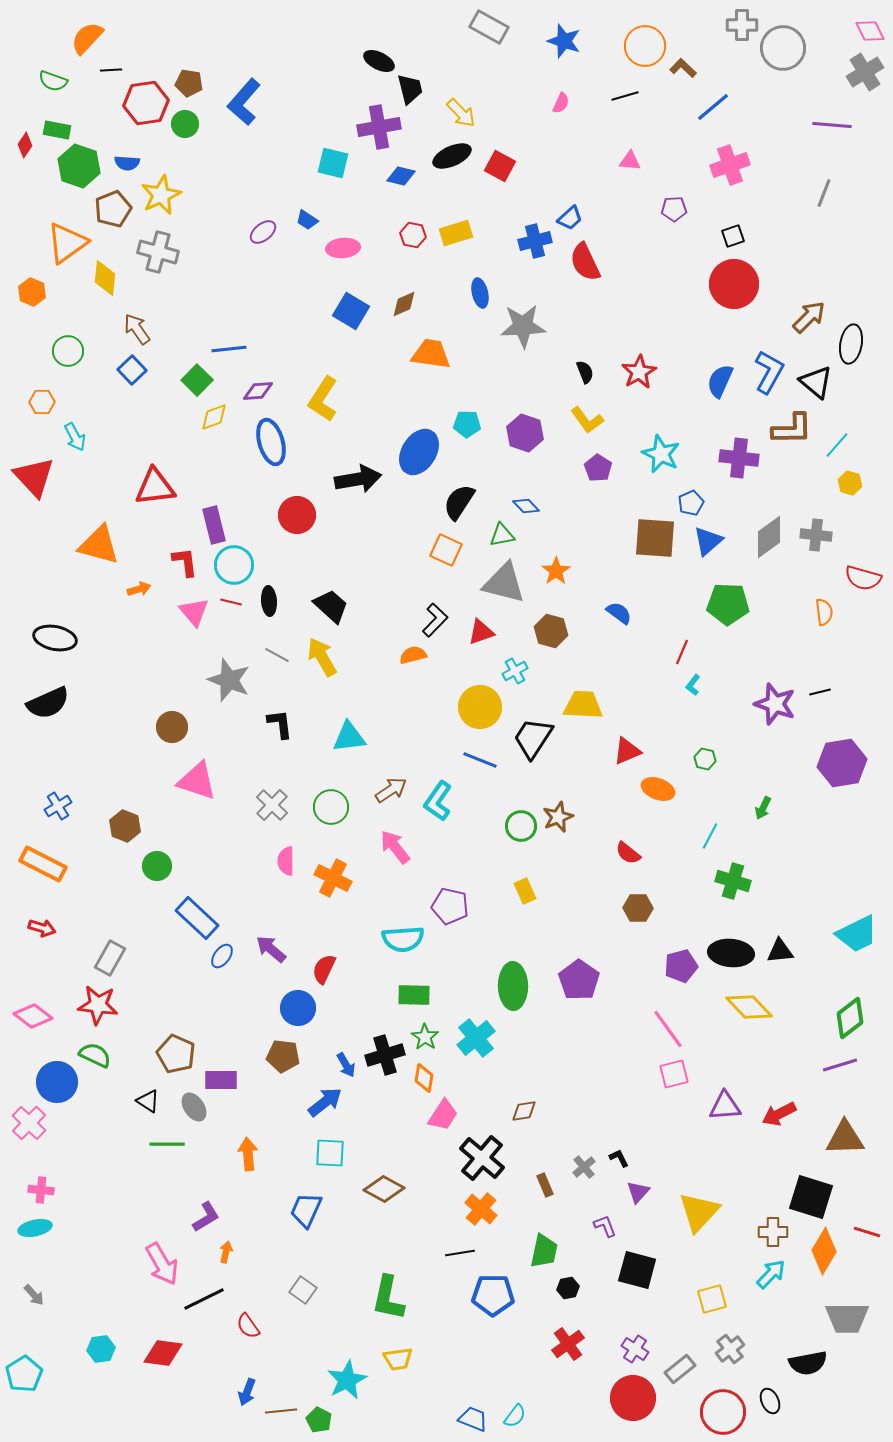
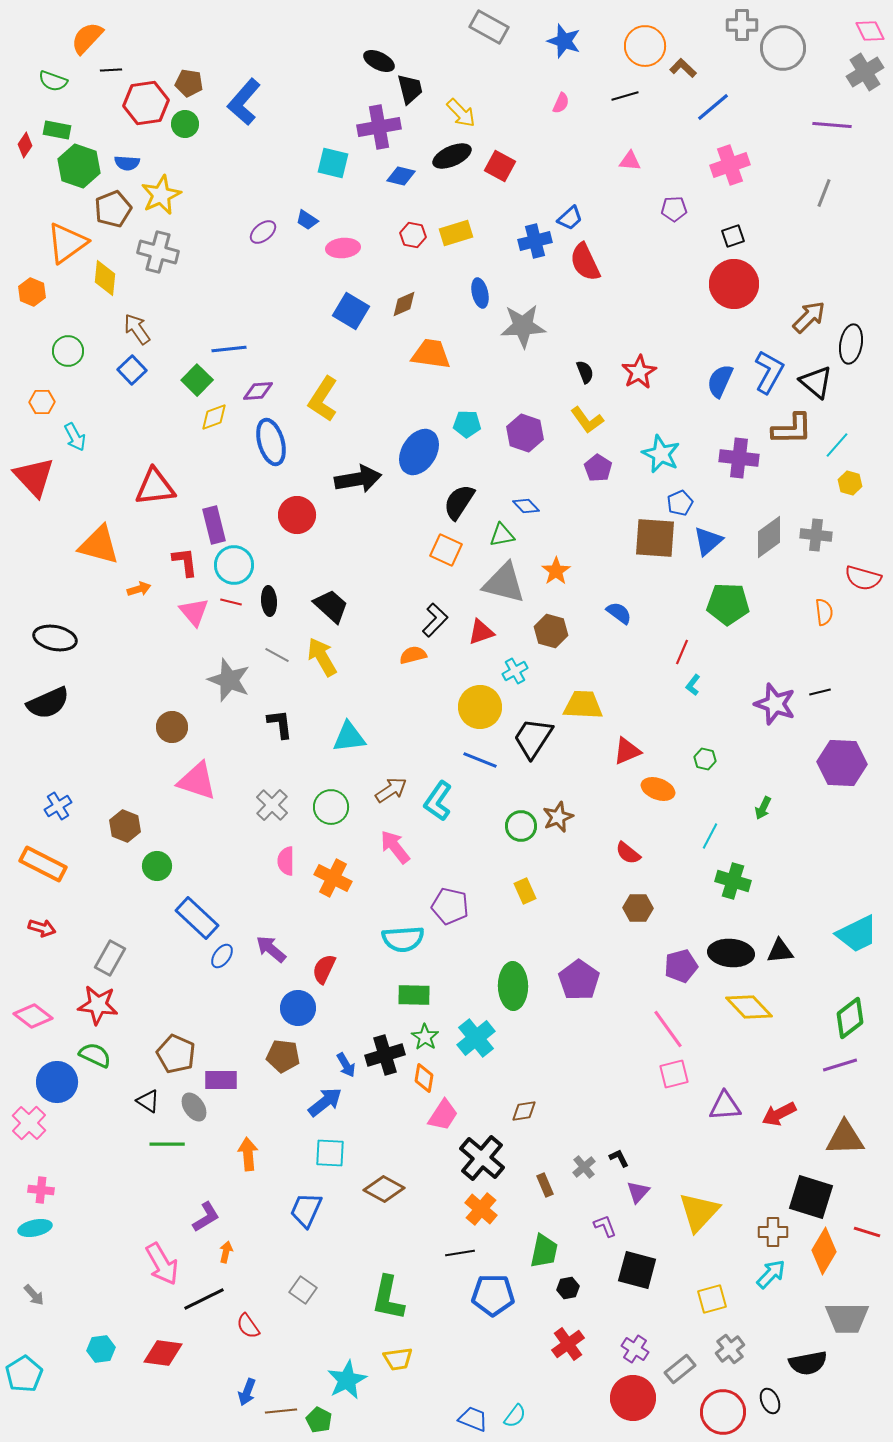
blue pentagon at (691, 503): moved 11 px left
purple hexagon at (842, 763): rotated 12 degrees clockwise
